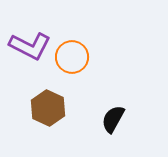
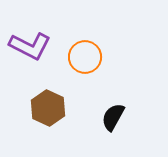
orange circle: moved 13 px right
black semicircle: moved 2 px up
